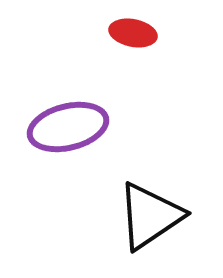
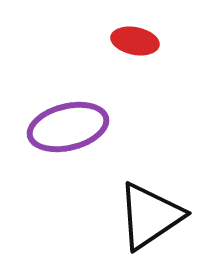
red ellipse: moved 2 px right, 8 px down
